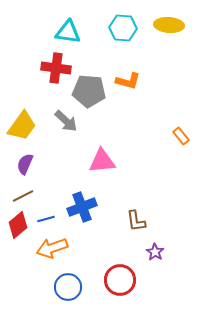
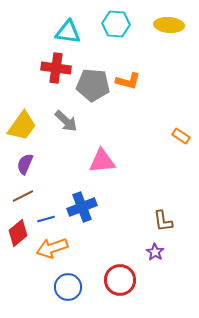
cyan hexagon: moved 7 px left, 4 px up
gray pentagon: moved 4 px right, 6 px up
orange rectangle: rotated 18 degrees counterclockwise
brown L-shape: moved 27 px right
red diamond: moved 8 px down
